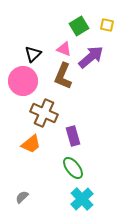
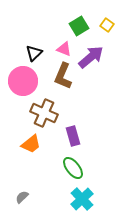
yellow square: rotated 24 degrees clockwise
black triangle: moved 1 px right, 1 px up
